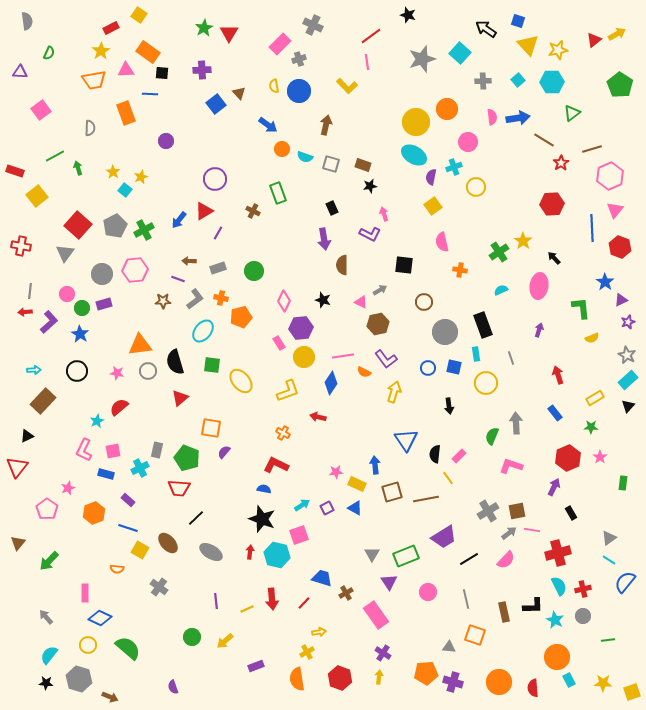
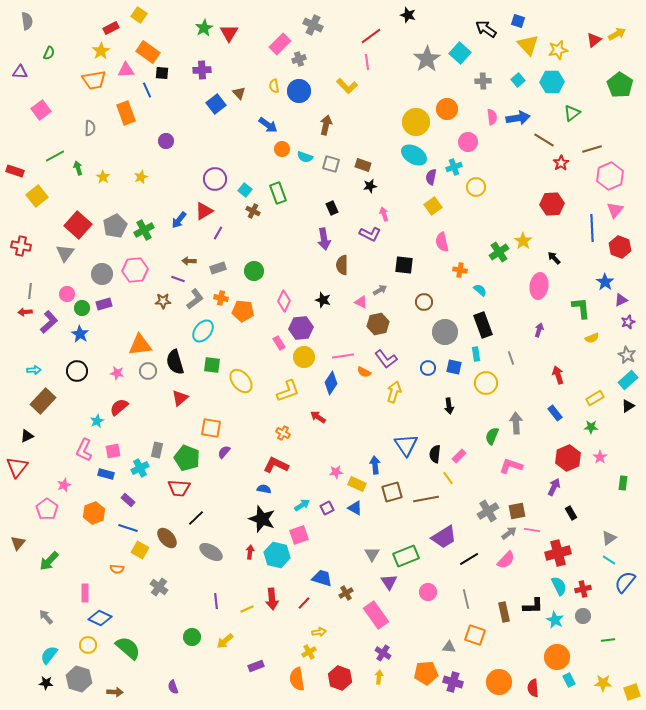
gray star at (422, 59): moved 5 px right; rotated 16 degrees counterclockwise
blue line at (150, 94): moved 3 px left, 4 px up; rotated 63 degrees clockwise
yellow star at (113, 172): moved 10 px left, 5 px down
cyan square at (125, 190): moved 120 px right
cyan semicircle at (501, 290): moved 21 px left; rotated 64 degrees clockwise
orange pentagon at (241, 317): moved 2 px right, 6 px up; rotated 20 degrees clockwise
black triangle at (628, 406): rotated 16 degrees clockwise
red arrow at (318, 417): rotated 21 degrees clockwise
blue triangle at (406, 440): moved 5 px down
pink star at (68, 488): moved 4 px left, 3 px up
brown ellipse at (168, 543): moved 1 px left, 5 px up
yellow cross at (307, 652): moved 2 px right
brown arrow at (110, 697): moved 5 px right, 5 px up; rotated 21 degrees counterclockwise
